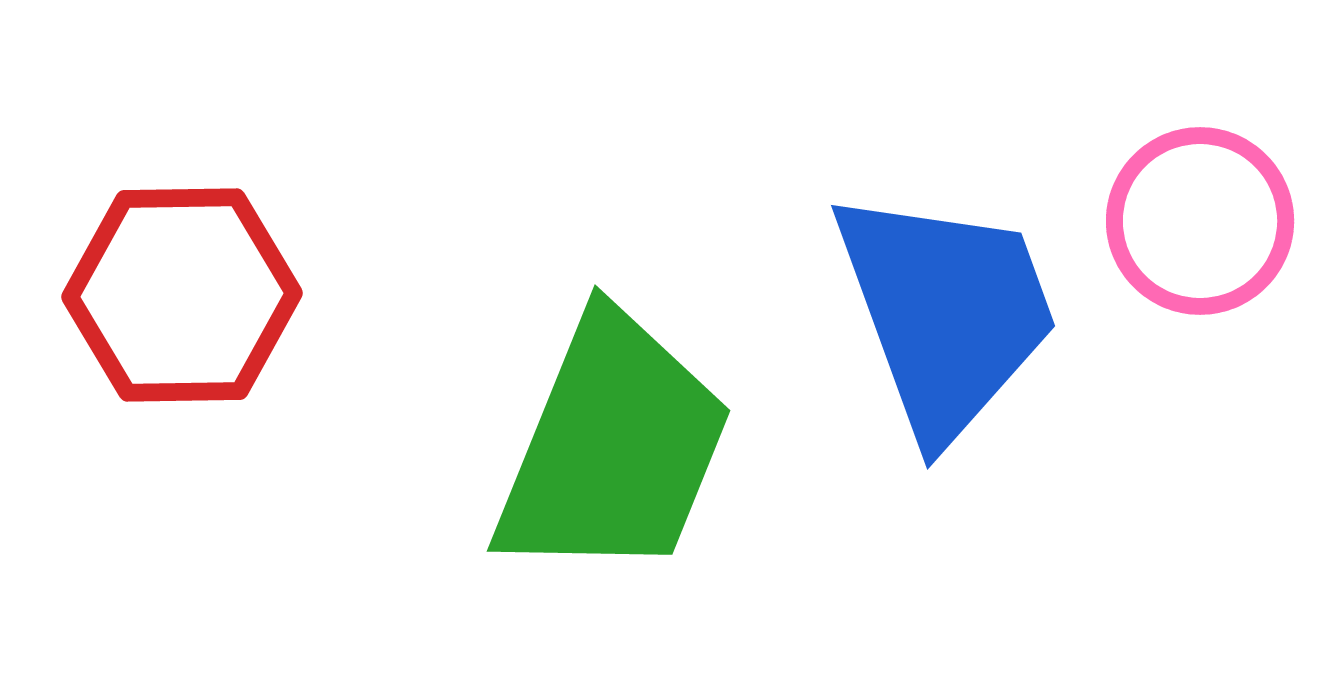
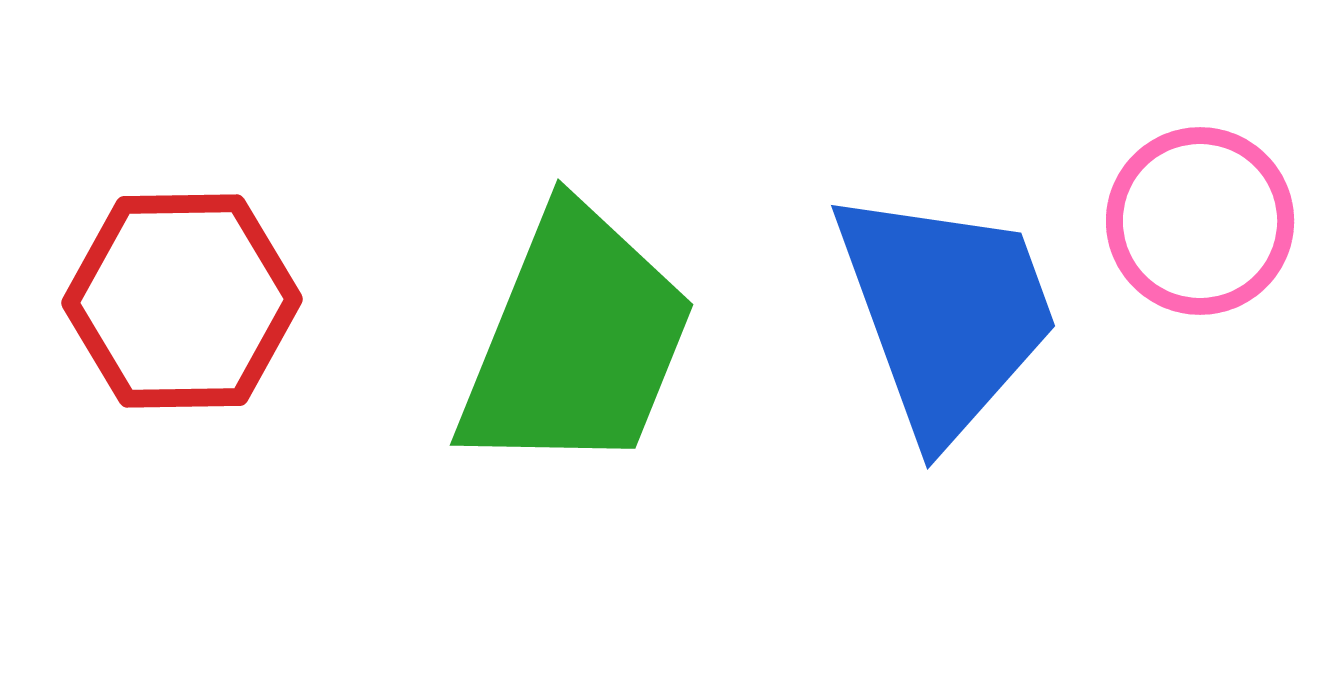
red hexagon: moved 6 px down
green trapezoid: moved 37 px left, 106 px up
